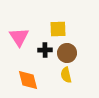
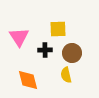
brown circle: moved 5 px right
